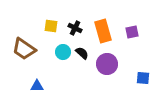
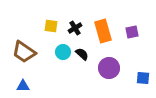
black cross: rotated 32 degrees clockwise
brown trapezoid: moved 3 px down
black semicircle: moved 1 px down
purple circle: moved 2 px right, 4 px down
blue triangle: moved 14 px left
